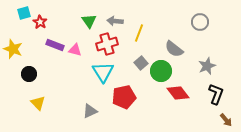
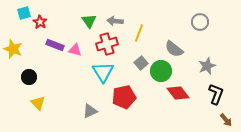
black circle: moved 3 px down
